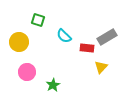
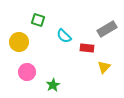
gray rectangle: moved 8 px up
yellow triangle: moved 3 px right
